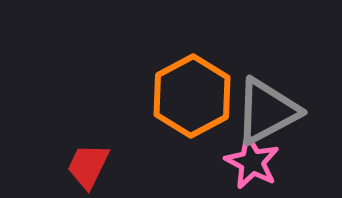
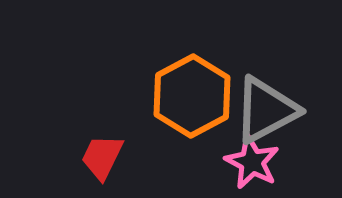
gray triangle: moved 1 px left, 1 px up
red trapezoid: moved 14 px right, 9 px up
